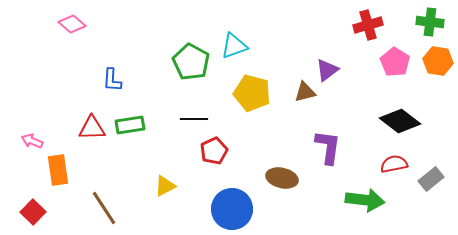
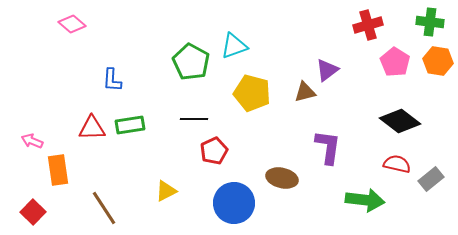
red semicircle: moved 3 px right; rotated 24 degrees clockwise
yellow triangle: moved 1 px right, 5 px down
blue circle: moved 2 px right, 6 px up
